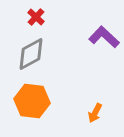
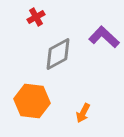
red cross: rotated 18 degrees clockwise
gray diamond: moved 27 px right
orange arrow: moved 12 px left
